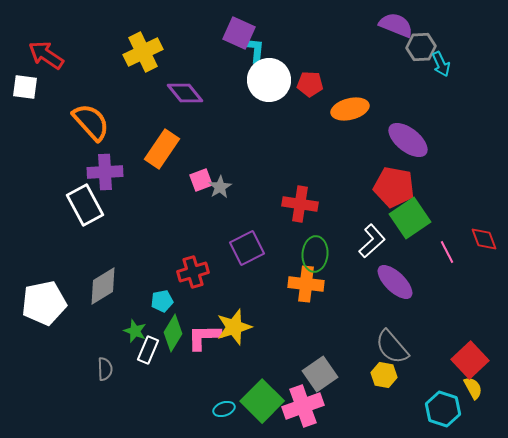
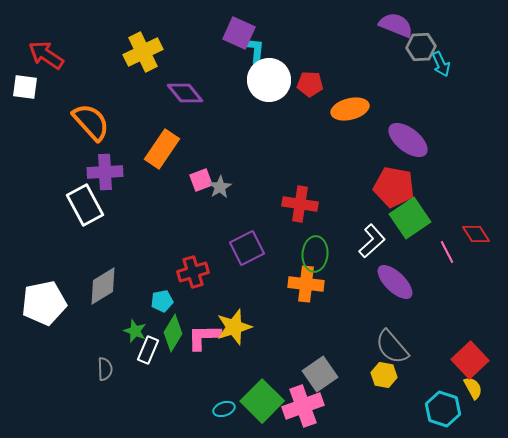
red diamond at (484, 239): moved 8 px left, 5 px up; rotated 12 degrees counterclockwise
